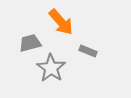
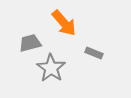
orange arrow: moved 3 px right, 1 px down
gray rectangle: moved 6 px right, 2 px down
